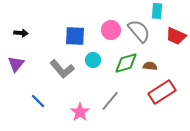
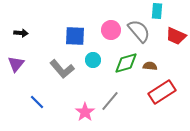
blue line: moved 1 px left, 1 px down
pink star: moved 5 px right
